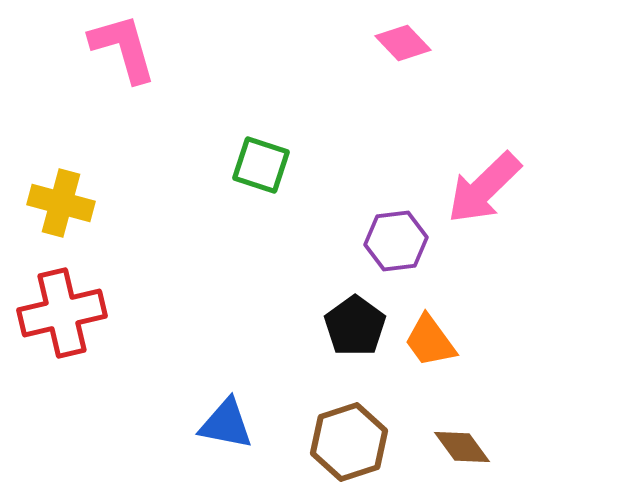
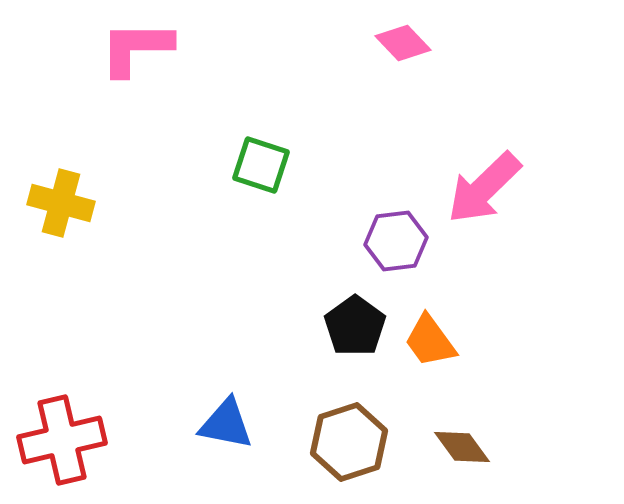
pink L-shape: moved 13 px right; rotated 74 degrees counterclockwise
red cross: moved 127 px down
